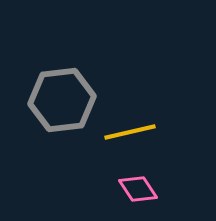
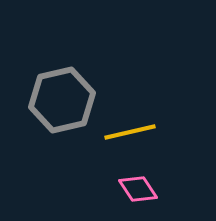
gray hexagon: rotated 6 degrees counterclockwise
